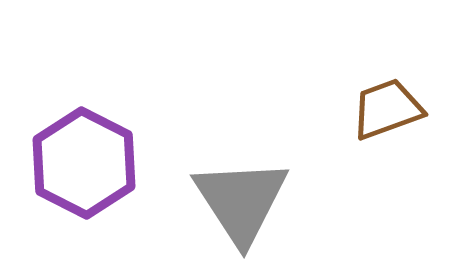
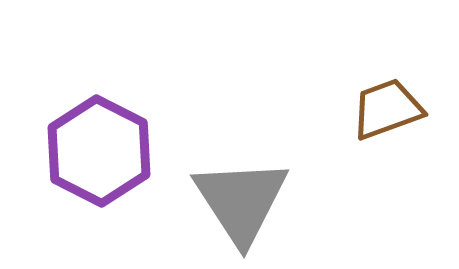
purple hexagon: moved 15 px right, 12 px up
